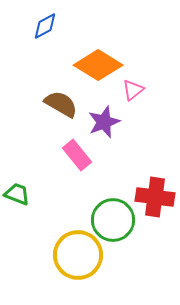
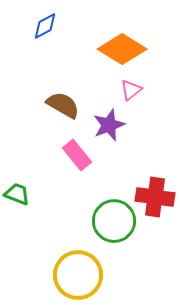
orange diamond: moved 24 px right, 16 px up
pink triangle: moved 2 px left
brown semicircle: moved 2 px right, 1 px down
purple star: moved 5 px right, 3 px down
green circle: moved 1 px right, 1 px down
yellow circle: moved 20 px down
